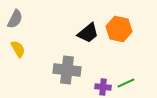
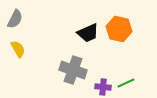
black trapezoid: rotated 15 degrees clockwise
gray cross: moved 6 px right; rotated 12 degrees clockwise
